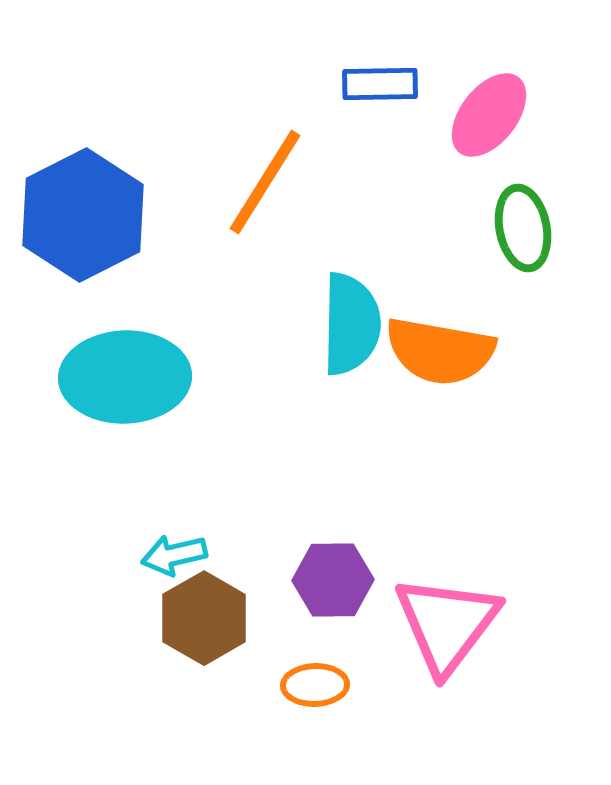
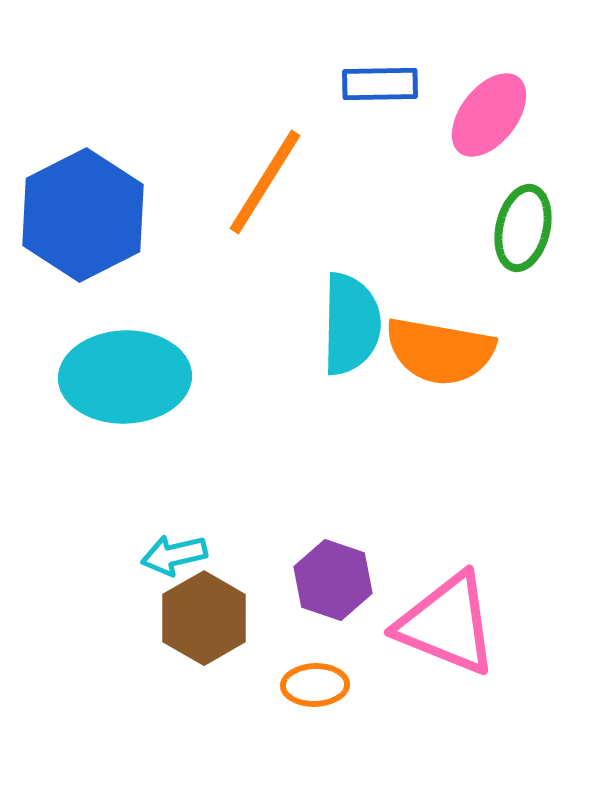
green ellipse: rotated 24 degrees clockwise
purple hexagon: rotated 20 degrees clockwise
pink triangle: rotated 45 degrees counterclockwise
